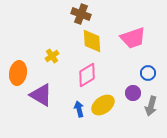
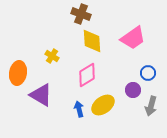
pink trapezoid: rotated 16 degrees counterclockwise
yellow cross: rotated 24 degrees counterclockwise
purple circle: moved 3 px up
